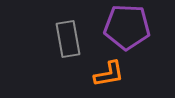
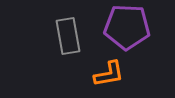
gray rectangle: moved 3 px up
